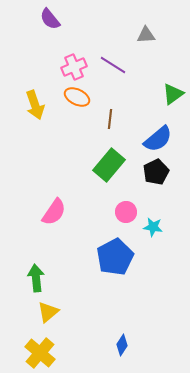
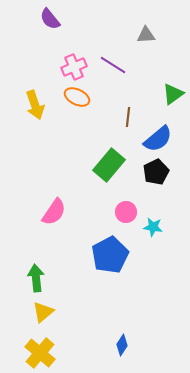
brown line: moved 18 px right, 2 px up
blue pentagon: moved 5 px left, 2 px up
yellow triangle: moved 5 px left
